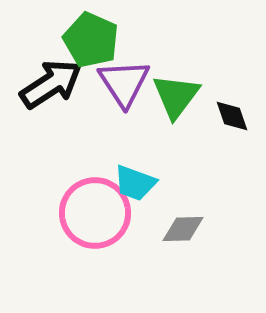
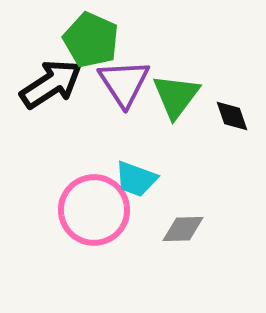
cyan trapezoid: moved 1 px right, 4 px up
pink circle: moved 1 px left, 3 px up
